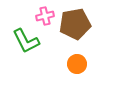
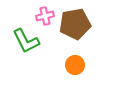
orange circle: moved 2 px left, 1 px down
